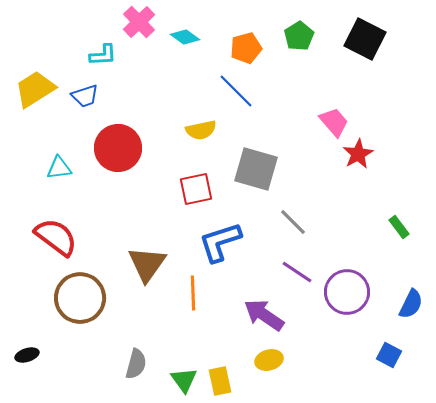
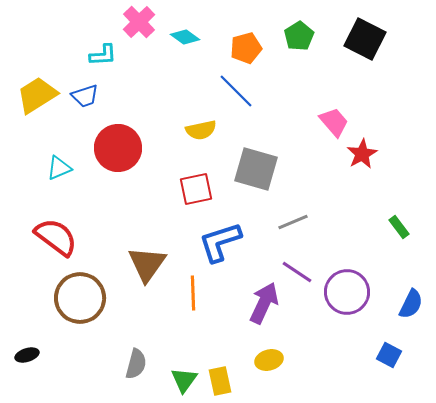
yellow trapezoid: moved 2 px right, 6 px down
red star: moved 4 px right
cyan triangle: rotated 16 degrees counterclockwise
gray line: rotated 68 degrees counterclockwise
purple arrow: moved 12 px up; rotated 81 degrees clockwise
green triangle: rotated 12 degrees clockwise
